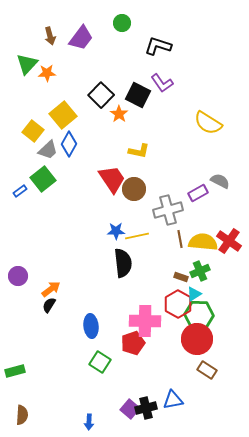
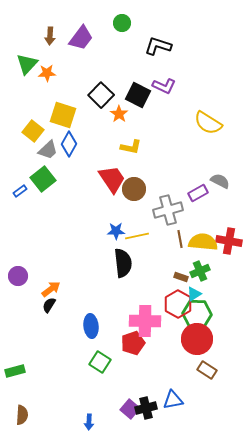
brown arrow at (50, 36): rotated 18 degrees clockwise
purple L-shape at (162, 83): moved 2 px right, 3 px down; rotated 30 degrees counterclockwise
yellow square at (63, 115): rotated 32 degrees counterclockwise
yellow L-shape at (139, 151): moved 8 px left, 4 px up
red cross at (229, 241): rotated 25 degrees counterclockwise
green hexagon at (199, 315): moved 2 px left, 1 px up
